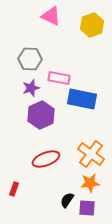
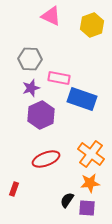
blue rectangle: rotated 8 degrees clockwise
